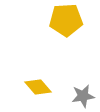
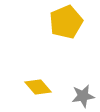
yellow pentagon: moved 2 px down; rotated 20 degrees counterclockwise
